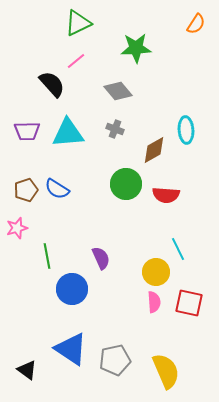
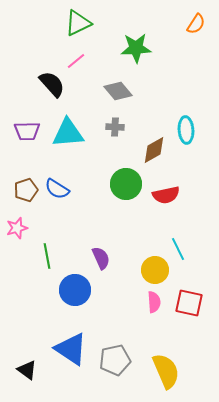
gray cross: moved 2 px up; rotated 18 degrees counterclockwise
red semicircle: rotated 16 degrees counterclockwise
yellow circle: moved 1 px left, 2 px up
blue circle: moved 3 px right, 1 px down
